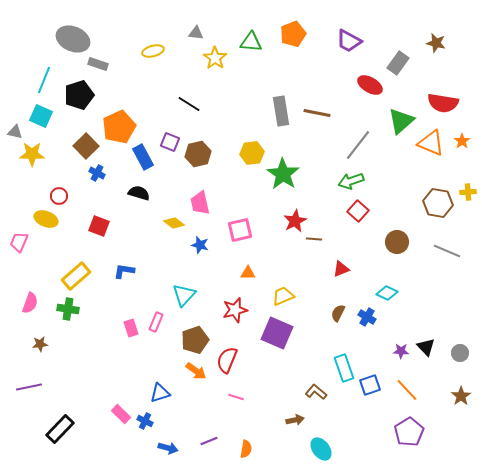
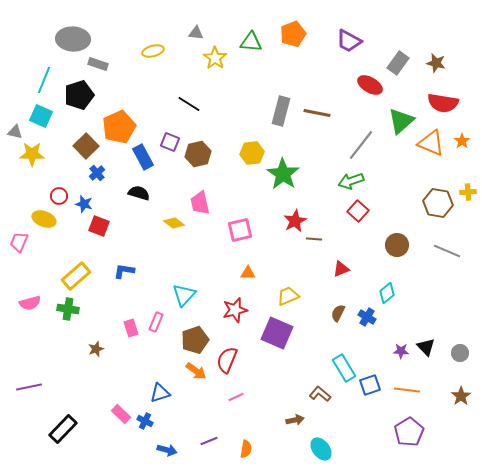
gray ellipse at (73, 39): rotated 20 degrees counterclockwise
brown star at (436, 43): moved 20 px down
gray rectangle at (281, 111): rotated 24 degrees clockwise
gray line at (358, 145): moved 3 px right
blue cross at (97, 173): rotated 21 degrees clockwise
yellow ellipse at (46, 219): moved 2 px left
brown circle at (397, 242): moved 3 px down
blue star at (200, 245): moved 116 px left, 41 px up
cyan diamond at (387, 293): rotated 65 degrees counterclockwise
yellow trapezoid at (283, 296): moved 5 px right
pink semicircle at (30, 303): rotated 55 degrees clockwise
brown star at (40, 344): moved 56 px right, 5 px down; rotated 14 degrees counterclockwise
cyan rectangle at (344, 368): rotated 12 degrees counterclockwise
orange line at (407, 390): rotated 40 degrees counterclockwise
brown L-shape at (316, 392): moved 4 px right, 2 px down
pink line at (236, 397): rotated 42 degrees counterclockwise
black rectangle at (60, 429): moved 3 px right
blue arrow at (168, 448): moved 1 px left, 2 px down
